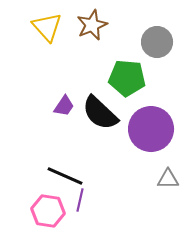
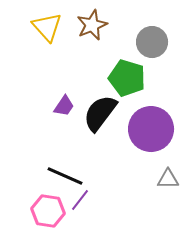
gray circle: moved 5 px left
green pentagon: rotated 12 degrees clockwise
black semicircle: rotated 84 degrees clockwise
purple line: rotated 25 degrees clockwise
